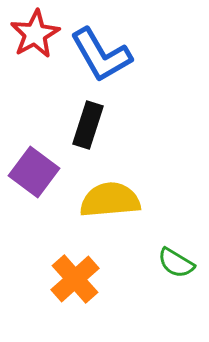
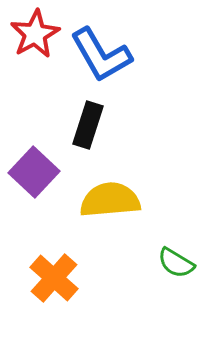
purple square: rotated 6 degrees clockwise
orange cross: moved 21 px left, 1 px up; rotated 6 degrees counterclockwise
